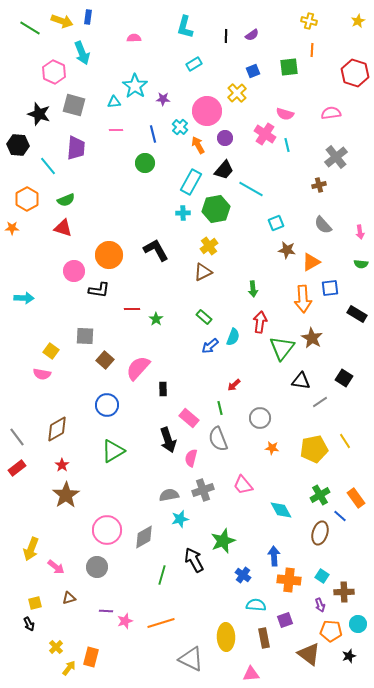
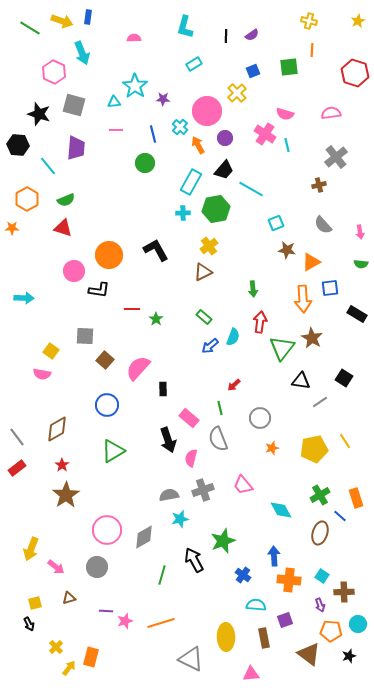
orange star at (272, 448): rotated 24 degrees counterclockwise
orange rectangle at (356, 498): rotated 18 degrees clockwise
